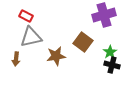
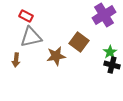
purple cross: rotated 15 degrees counterclockwise
brown square: moved 4 px left
brown arrow: moved 1 px down
